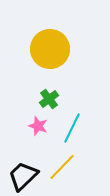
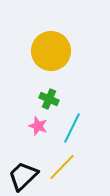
yellow circle: moved 1 px right, 2 px down
green cross: rotated 30 degrees counterclockwise
